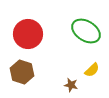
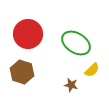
green ellipse: moved 10 px left, 12 px down
